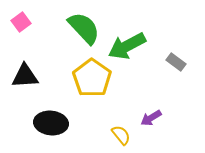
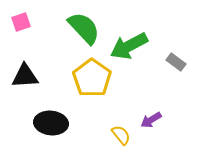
pink square: rotated 18 degrees clockwise
green arrow: moved 2 px right
purple arrow: moved 2 px down
